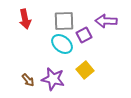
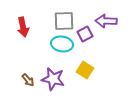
red arrow: moved 2 px left, 8 px down
purple square: moved 1 px right, 1 px up
cyan ellipse: rotated 30 degrees counterclockwise
yellow square: rotated 18 degrees counterclockwise
